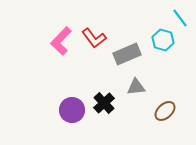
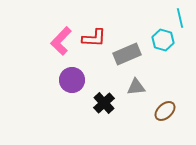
cyan line: rotated 24 degrees clockwise
red L-shape: rotated 50 degrees counterclockwise
purple circle: moved 30 px up
